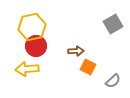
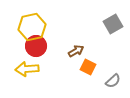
brown arrow: rotated 28 degrees counterclockwise
